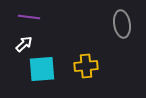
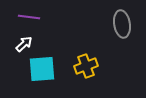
yellow cross: rotated 15 degrees counterclockwise
